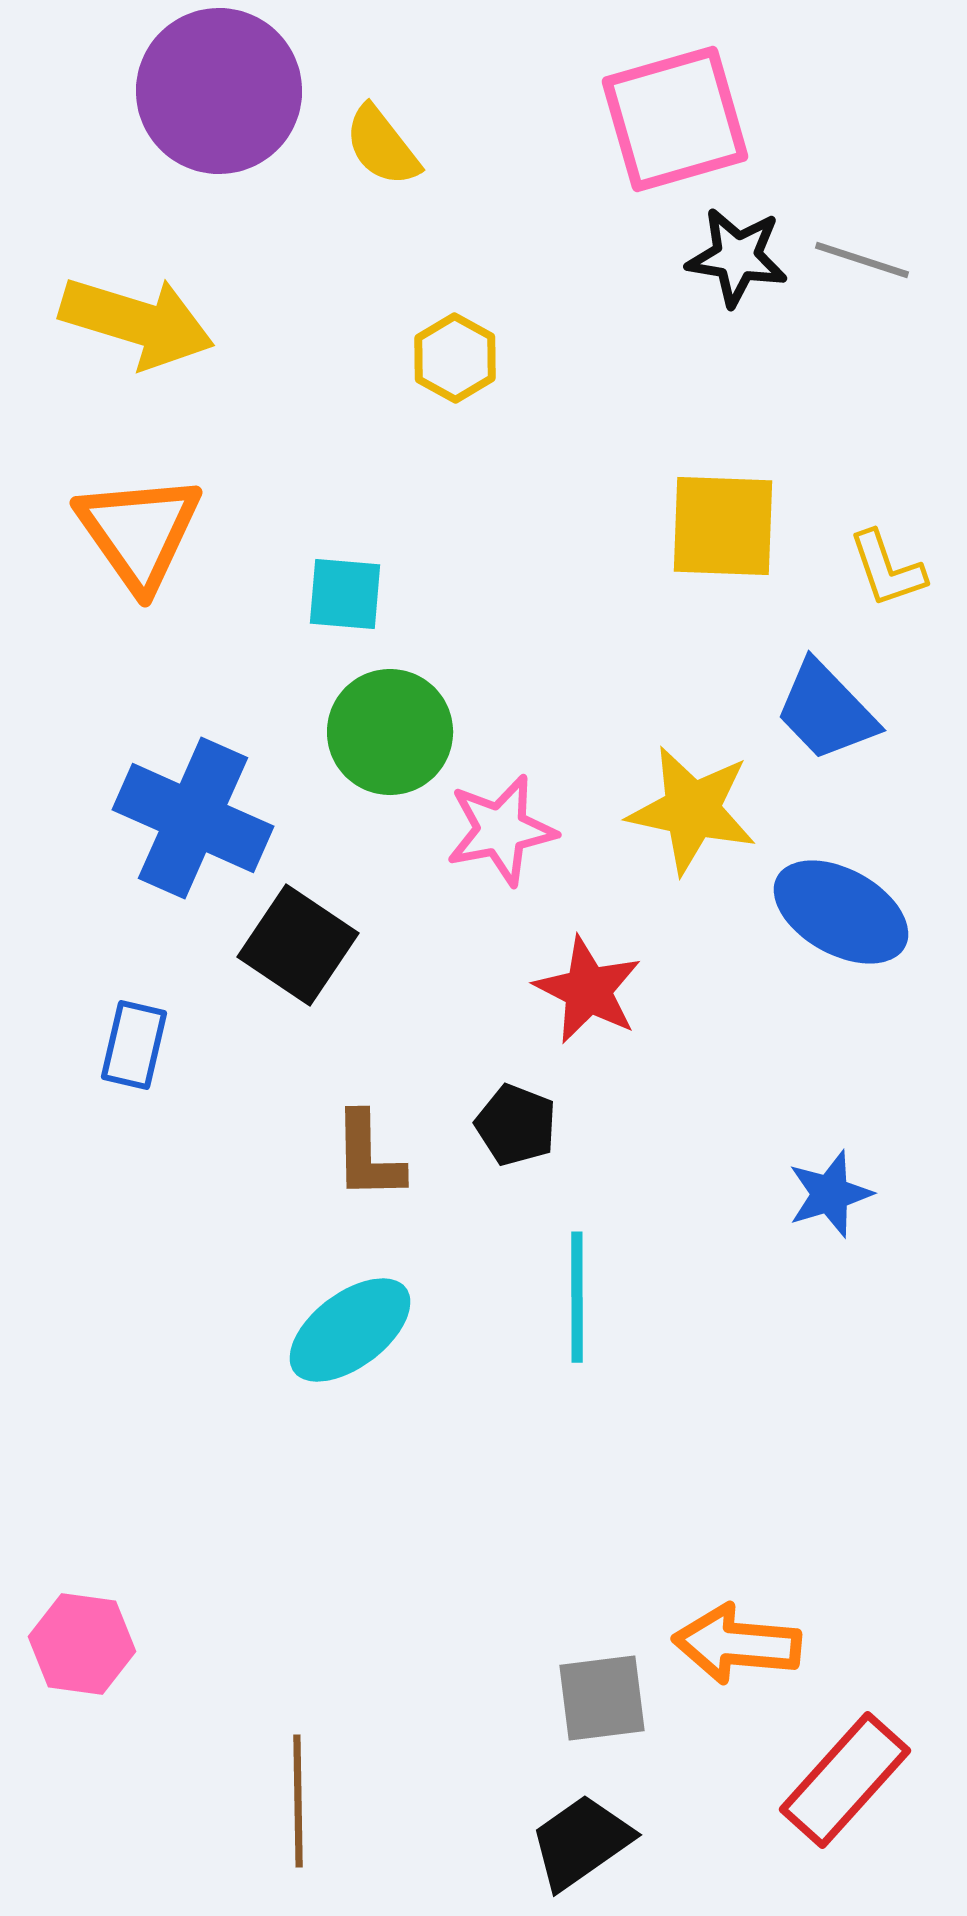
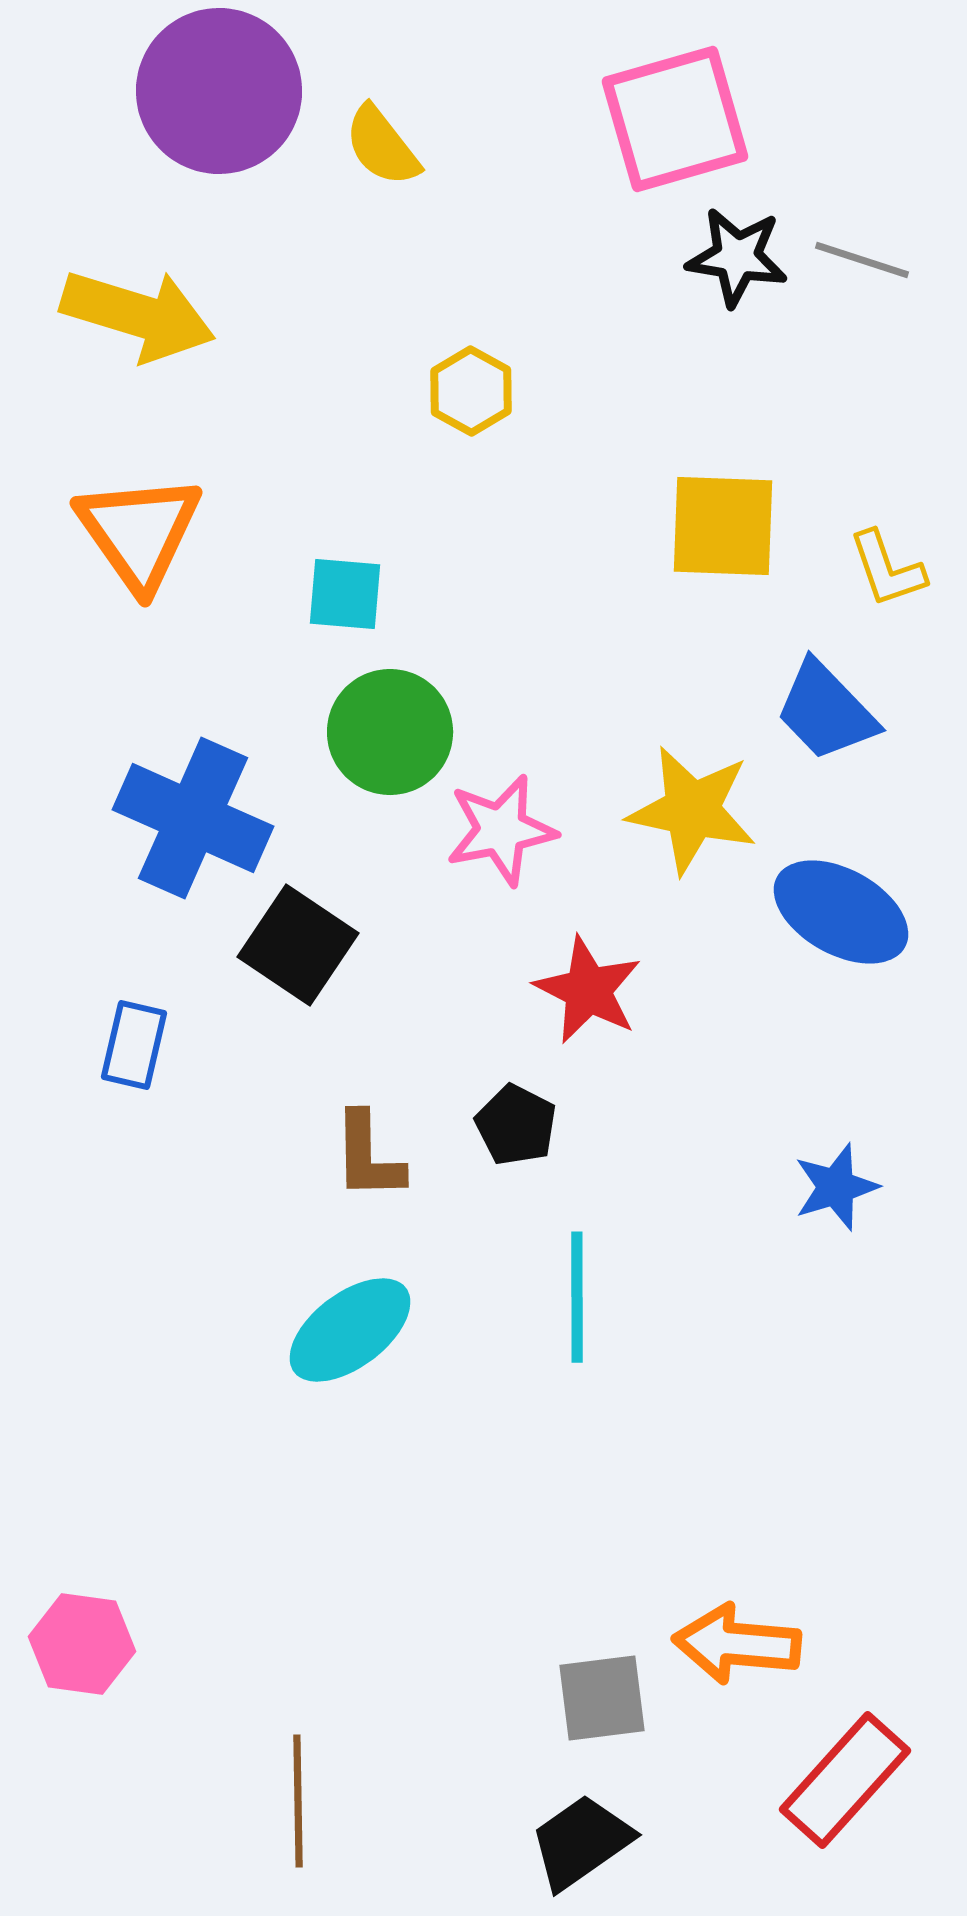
yellow arrow: moved 1 px right, 7 px up
yellow hexagon: moved 16 px right, 33 px down
black pentagon: rotated 6 degrees clockwise
blue star: moved 6 px right, 7 px up
